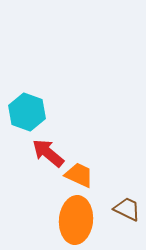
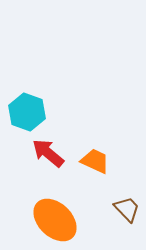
orange trapezoid: moved 16 px right, 14 px up
brown trapezoid: rotated 20 degrees clockwise
orange ellipse: moved 21 px left; rotated 51 degrees counterclockwise
